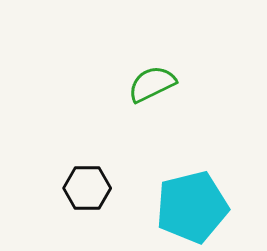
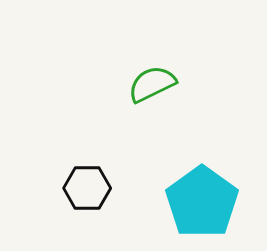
cyan pentagon: moved 10 px right, 5 px up; rotated 22 degrees counterclockwise
